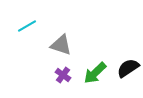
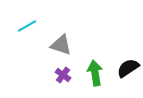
green arrow: rotated 125 degrees clockwise
